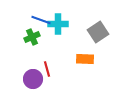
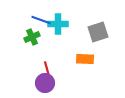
gray square: rotated 15 degrees clockwise
purple circle: moved 12 px right, 4 px down
